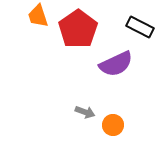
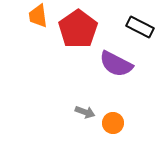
orange trapezoid: rotated 10 degrees clockwise
purple semicircle: rotated 52 degrees clockwise
orange circle: moved 2 px up
